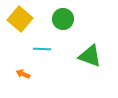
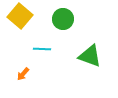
yellow square: moved 3 px up
orange arrow: rotated 72 degrees counterclockwise
